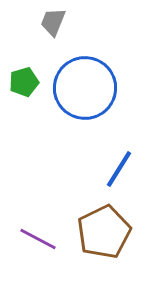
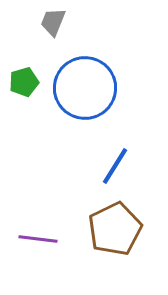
blue line: moved 4 px left, 3 px up
brown pentagon: moved 11 px right, 3 px up
purple line: rotated 21 degrees counterclockwise
